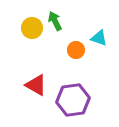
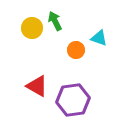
red triangle: moved 1 px right, 1 px down
